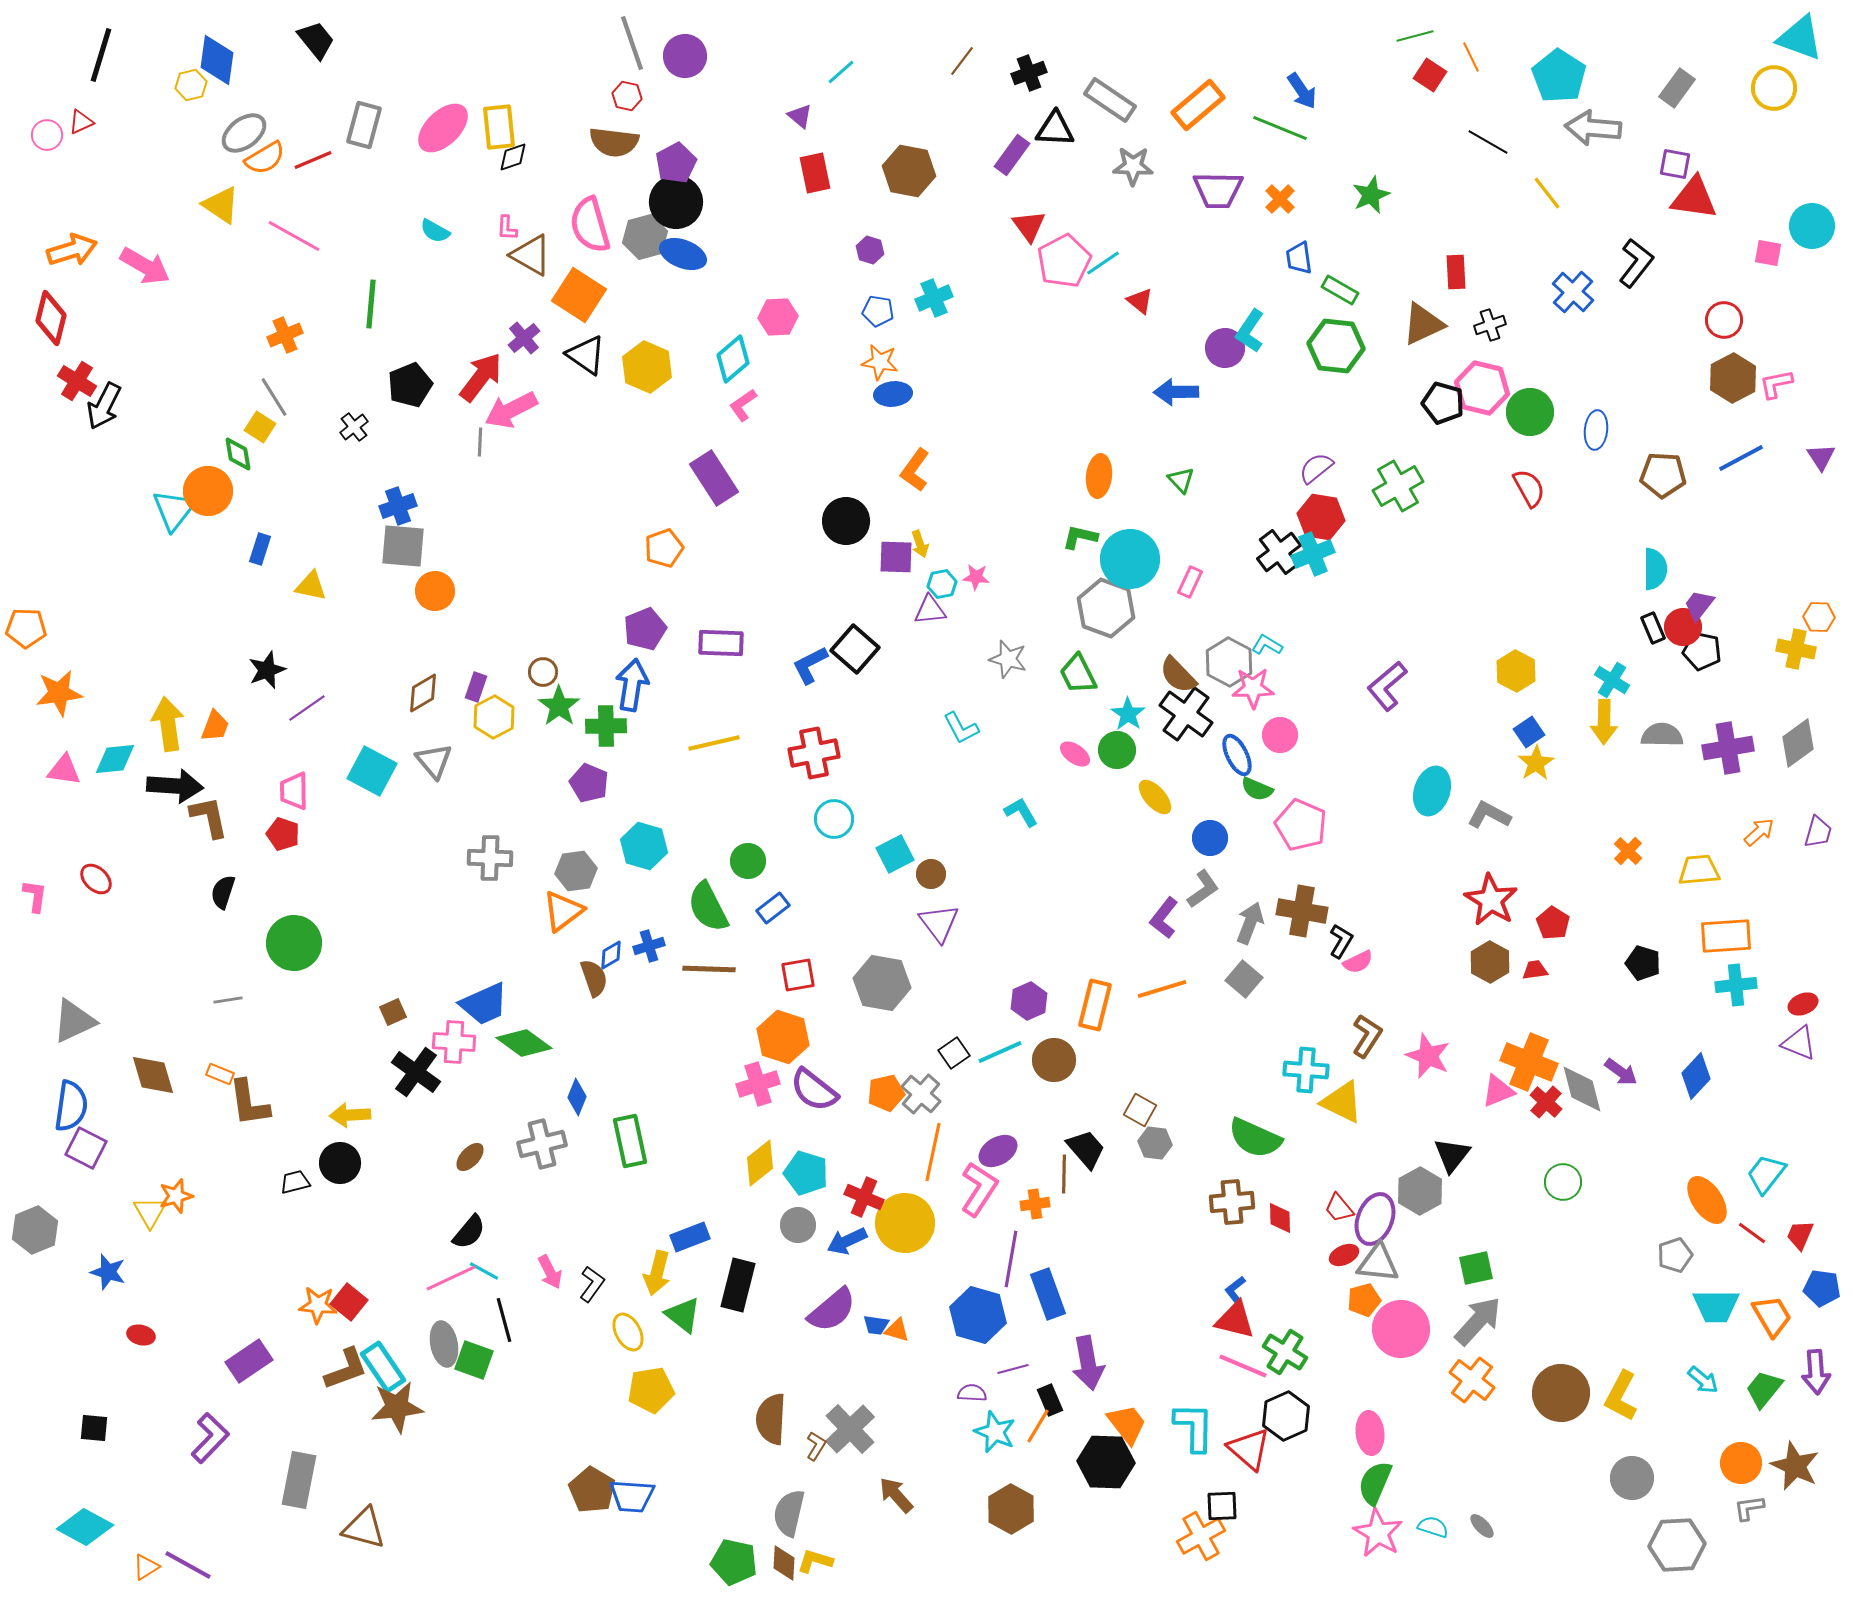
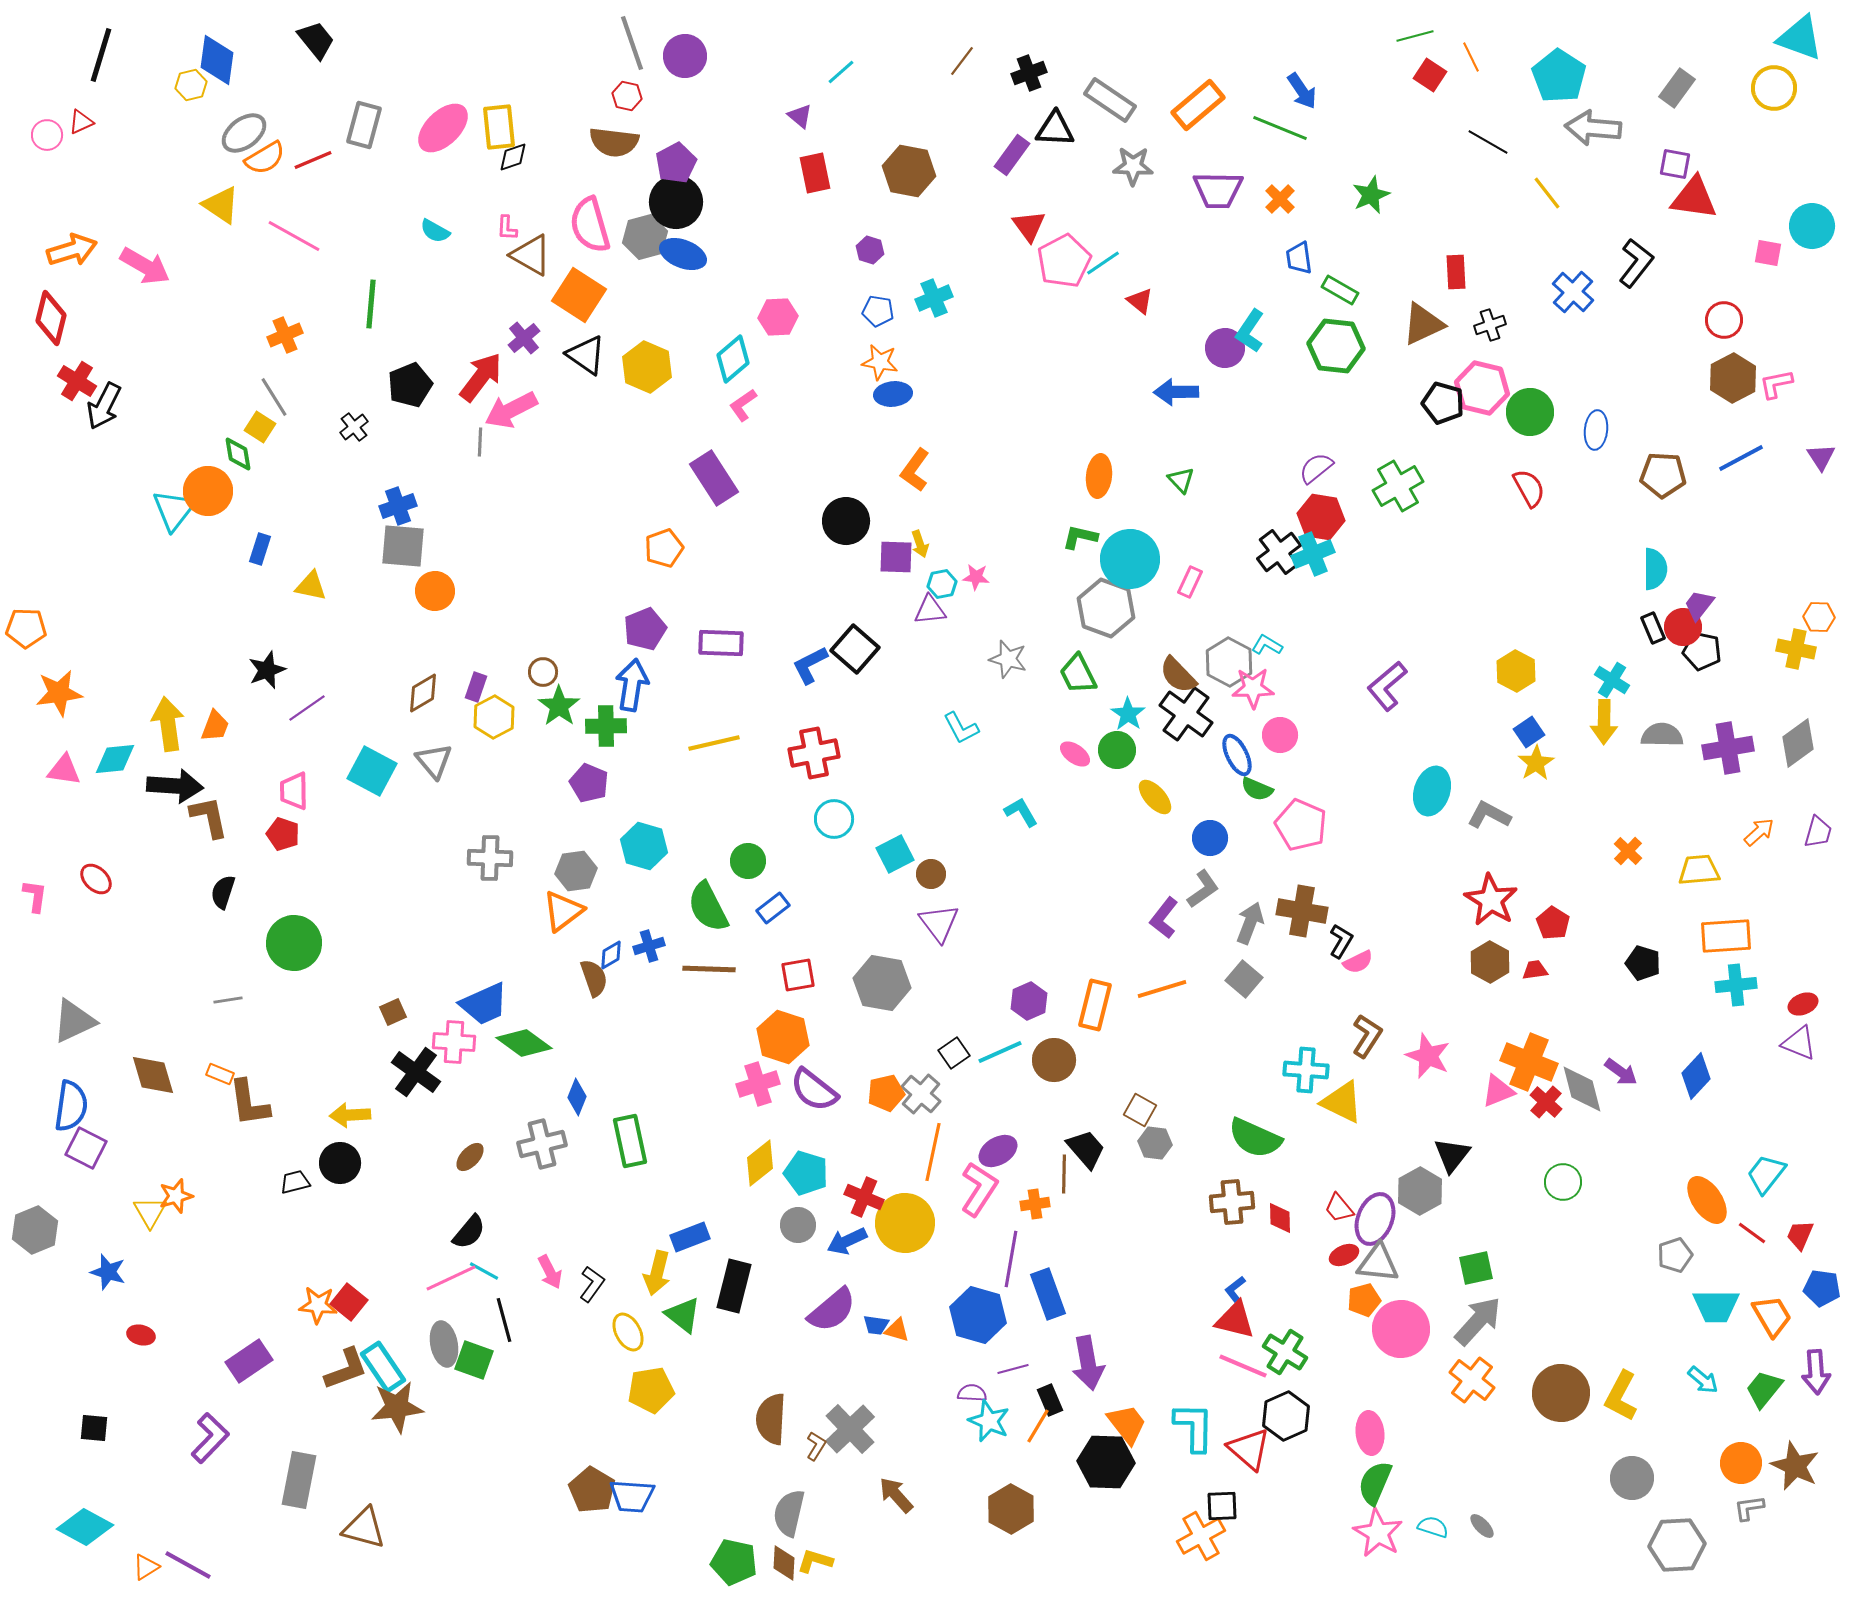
black rectangle at (738, 1285): moved 4 px left, 1 px down
cyan star at (995, 1432): moved 6 px left, 11 px up
